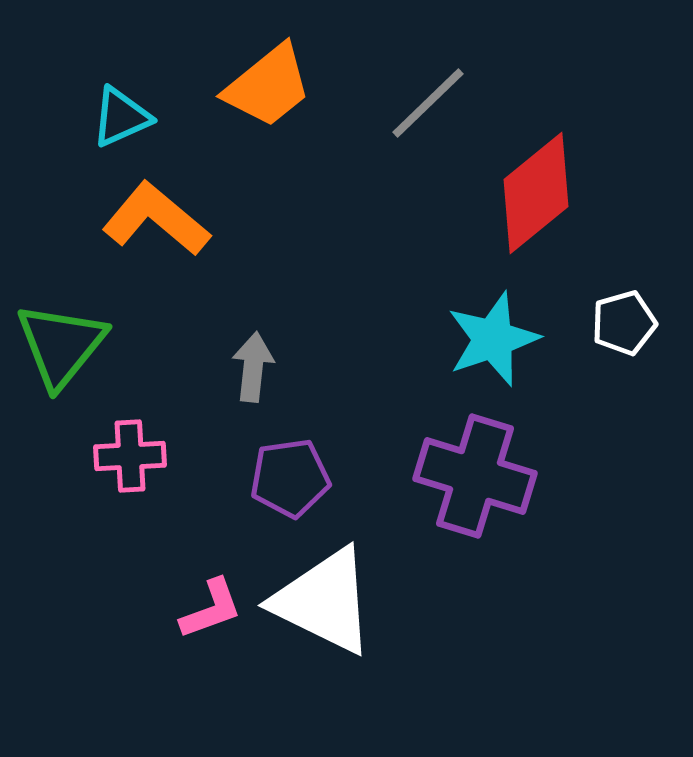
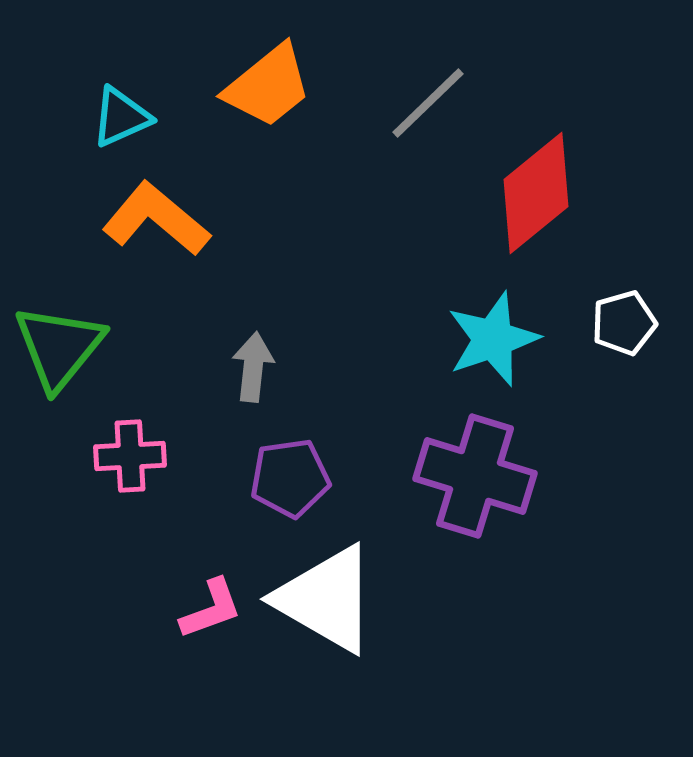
green triangle: moved 2 px left, 2 px down
white triangle: moved 2 px right, 2 px up; rotated 4 degrees clockwise
